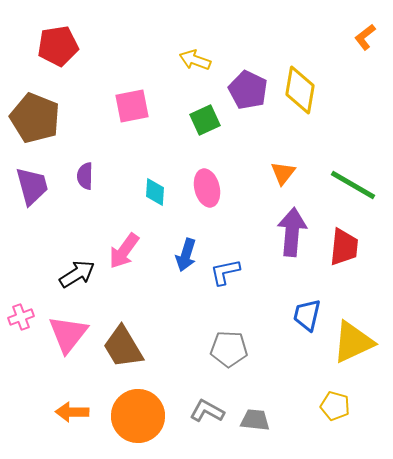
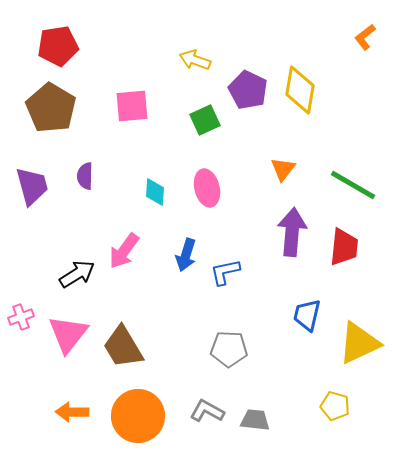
pink square: rotated 6 degrees clockwise
brown pentagon: moved 16 px right, 10 px up; rotated 9 degrees clockwise
orange triangle: moved 4 px up
yellow triangle: moved 6 px right, 1 px down
